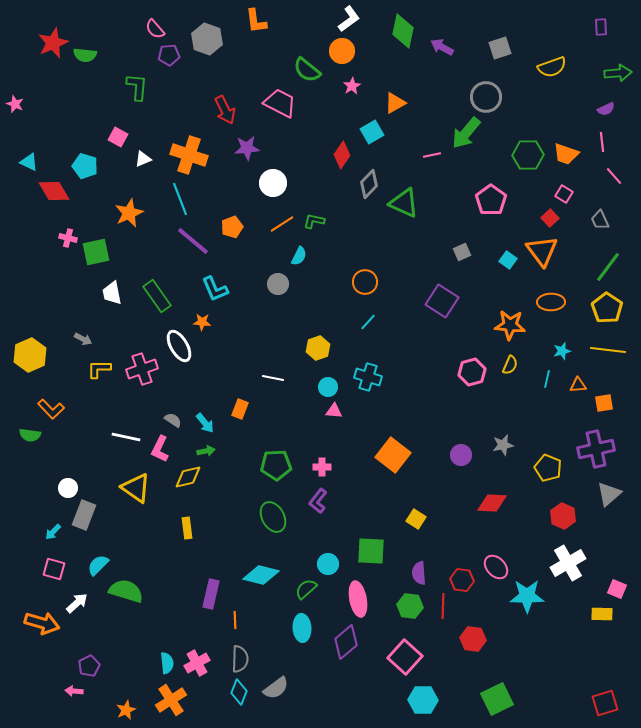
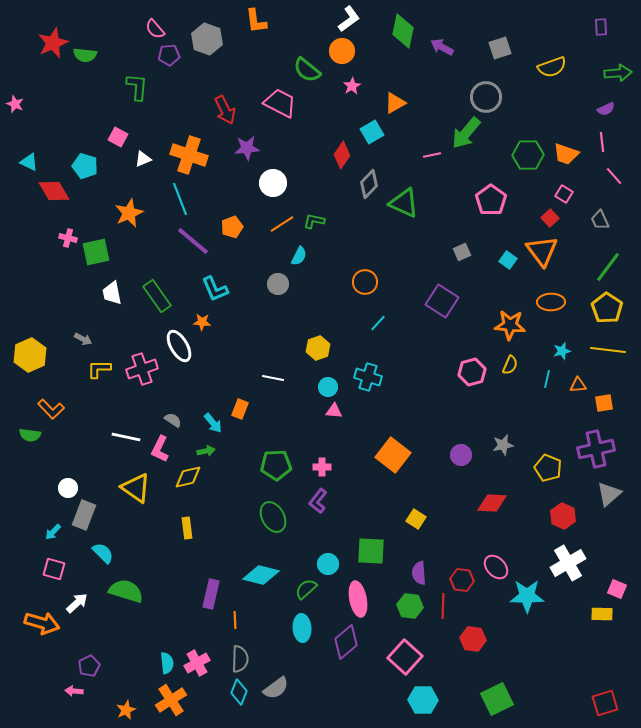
cyan line at (368, 322): moved 10 px right, 1 px down
cyan arrow at (205, 423): moved 8 px right
cyan semicircle at (98, 565): moved 5 px right, 12 px up; rotated 90 degrees clockwise
